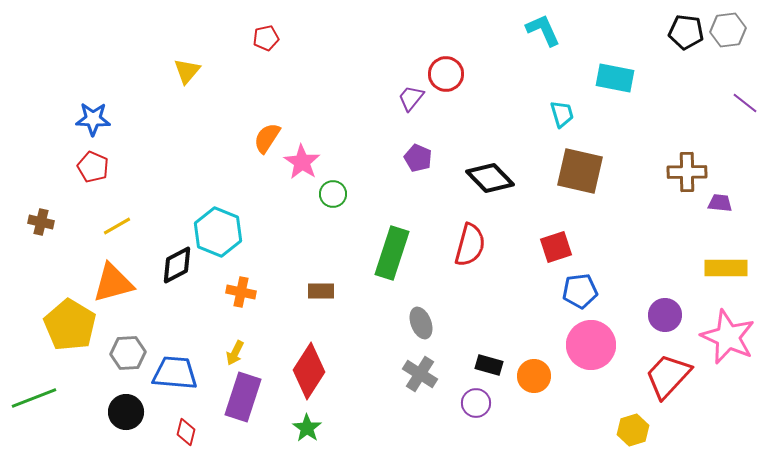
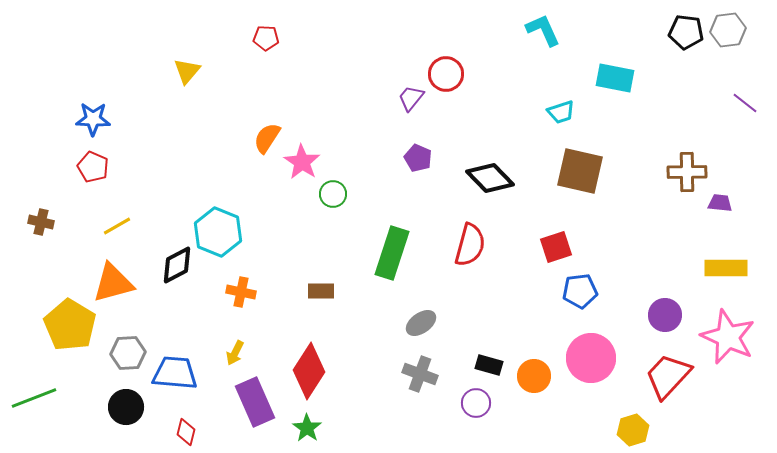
red pentagon at (266, 38): rotated 15 degrees clockwise
cyan trapezoid at (562, 114): moved 1 px left, 2 px up; rotated 88 degrees clockwise
gray ellipse at (421, 323): rotated 76 degrees clockwise
pink circle at (591, 345): moved 13 px down
gray cross at (420, 374): rotated 12 degrees counterclockwise
purple rectangle at (243, 397): moved 12 px right, 5 px down; rotated 42 degrees counterclockwise
black circle at (126, 412): moved 5 px up
